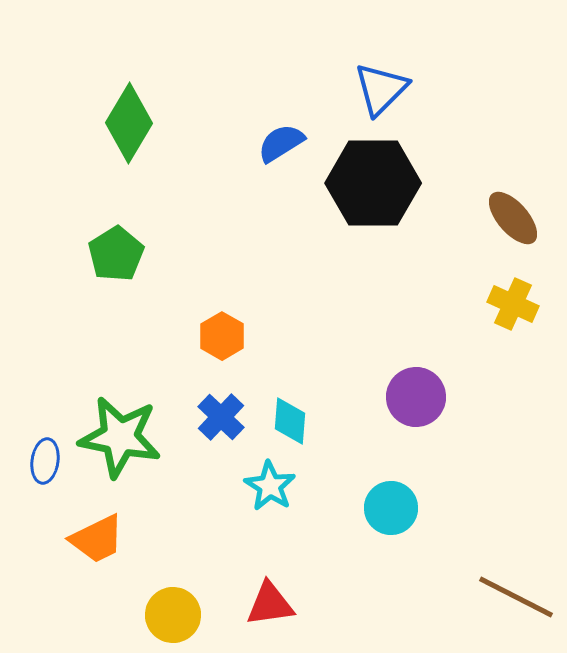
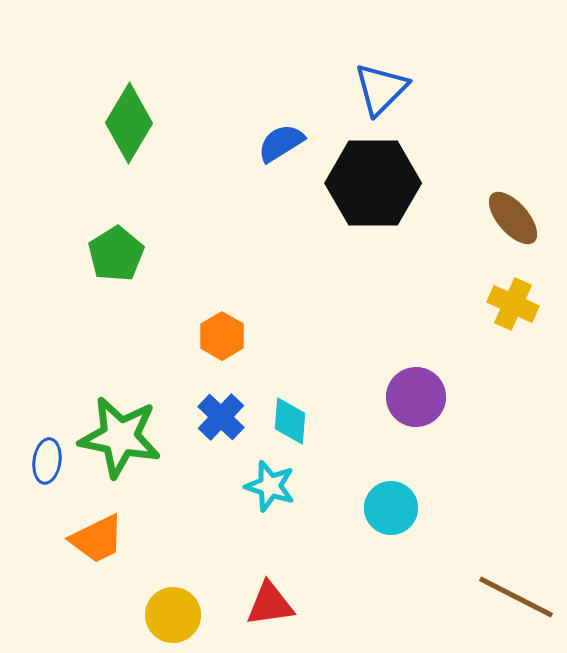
blue ellipse: moved 2 px right
cyan star: rotated 15 degrees counterclockwise
